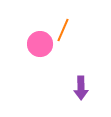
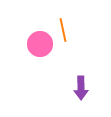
orange line: rotated 35 degrees counterclockwise
